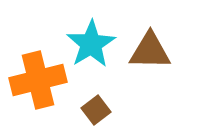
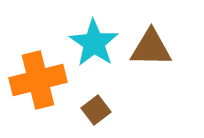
cyan star: moved 3 px right, 1 px up; rotated 6 degrees counterclockwise
brown triangle: moved 1 px right, 3 px up
